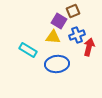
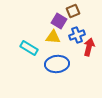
cyan rectangle: moved 1 px right, 2 px up
